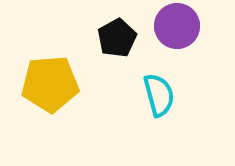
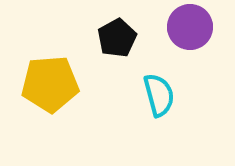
purple circle: moved 13 px right, 1 px down
